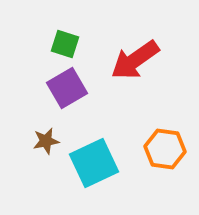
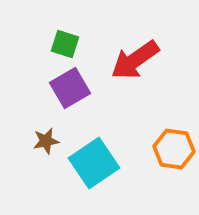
purple square: moved 3 px right
orange hexagon: moved 9 px right
cyan square: rotated 9 degrees counterclockwise
